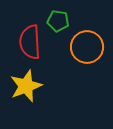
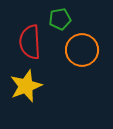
green pentagon: moved 2 px right, 2 px up; rotated 20 degrees counterclockwise
orange circle: moved 5 px left, 3 px down
